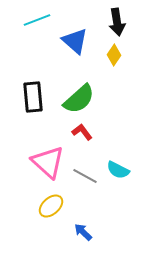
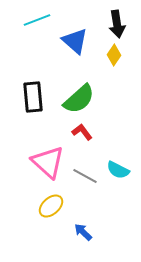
black arrow: moved 2 px down
